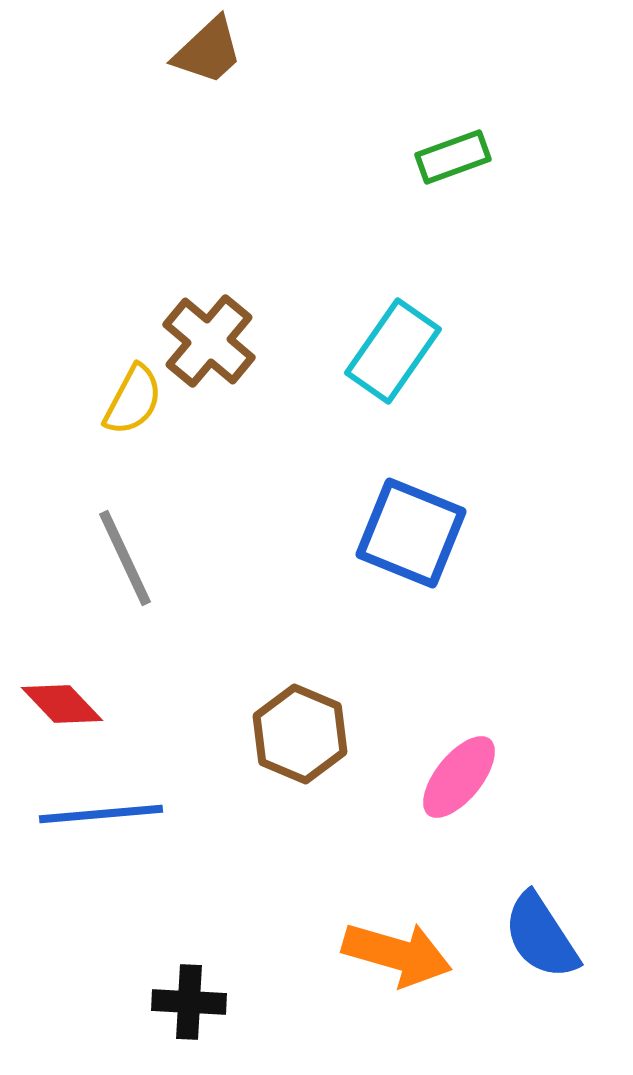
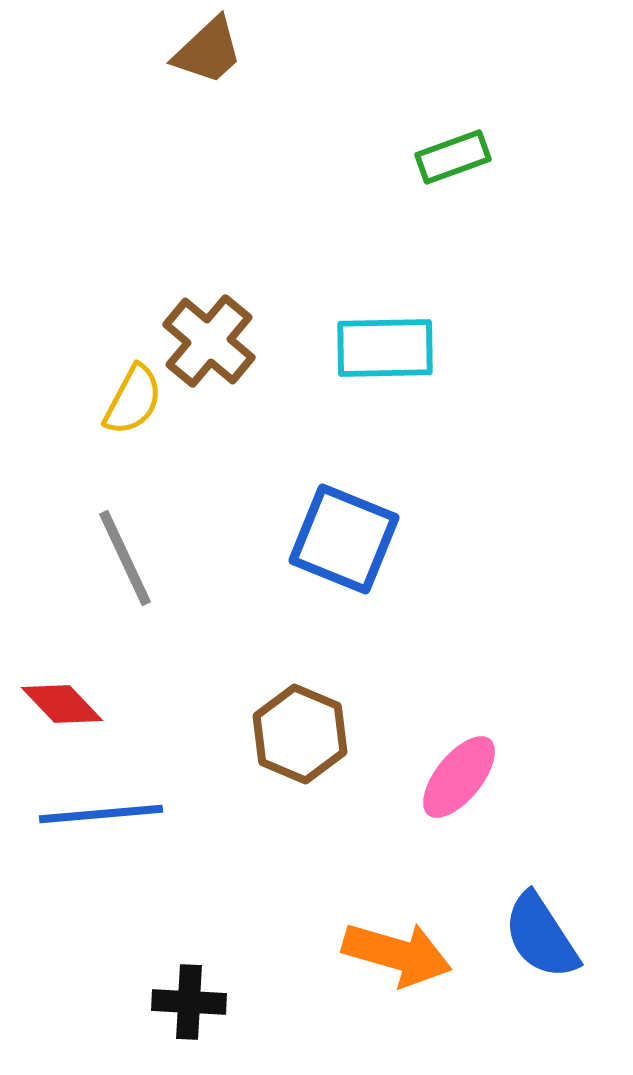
cyan rectangle: moved 8 px left, 3 px up; rotated 54 degrees clockwise
blue square: moved 67 px left, 6 px down
